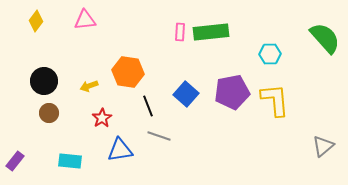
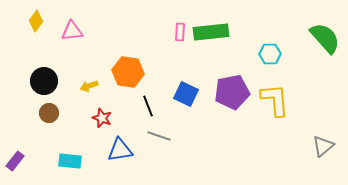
pink triangle: moved 13 px left, 11 px down
blue square: rotated 15 degrees counterclockwise
red star: rotated 18 degrees counterclockwise
